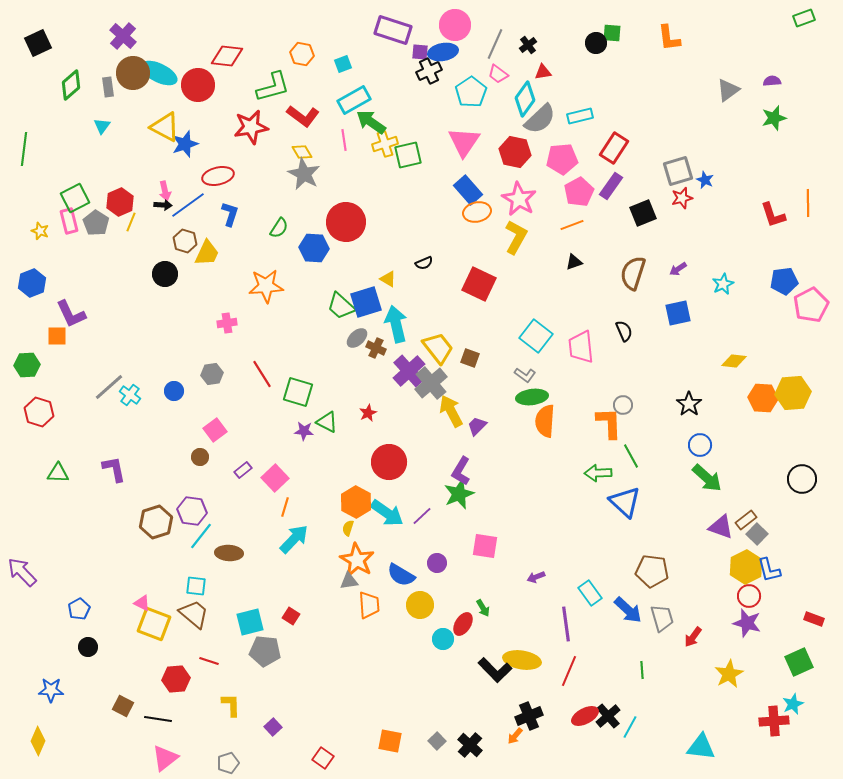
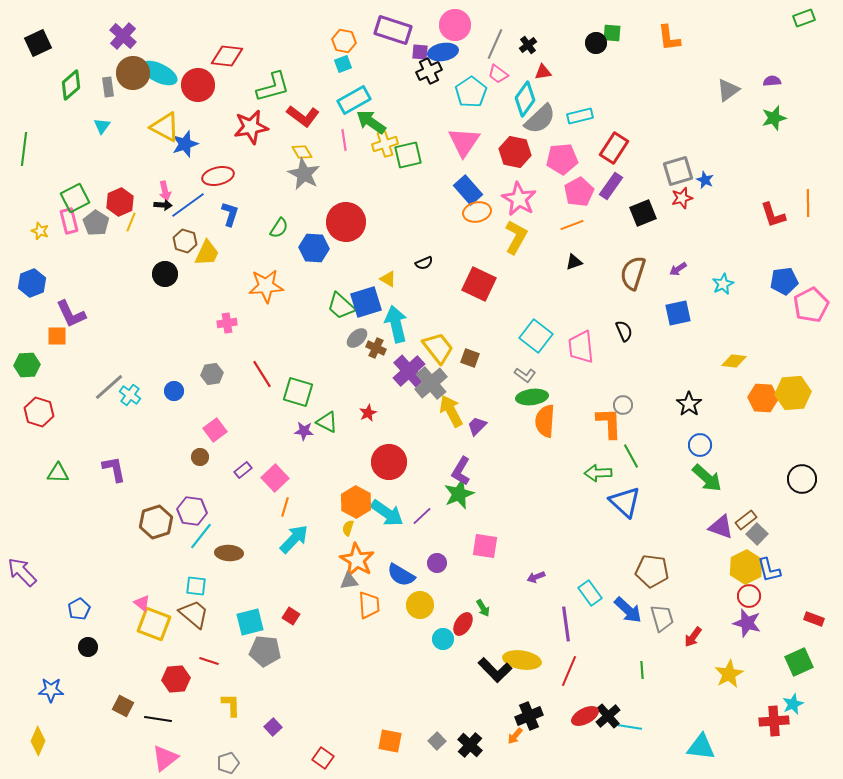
orange hexagon at (302, 54): moved 42 px right, 13 px up
pink triangle at (142, 603): rotated 12 degrees clockwise
cyan line at (630, 727): rotated 70 degrees clockwise
